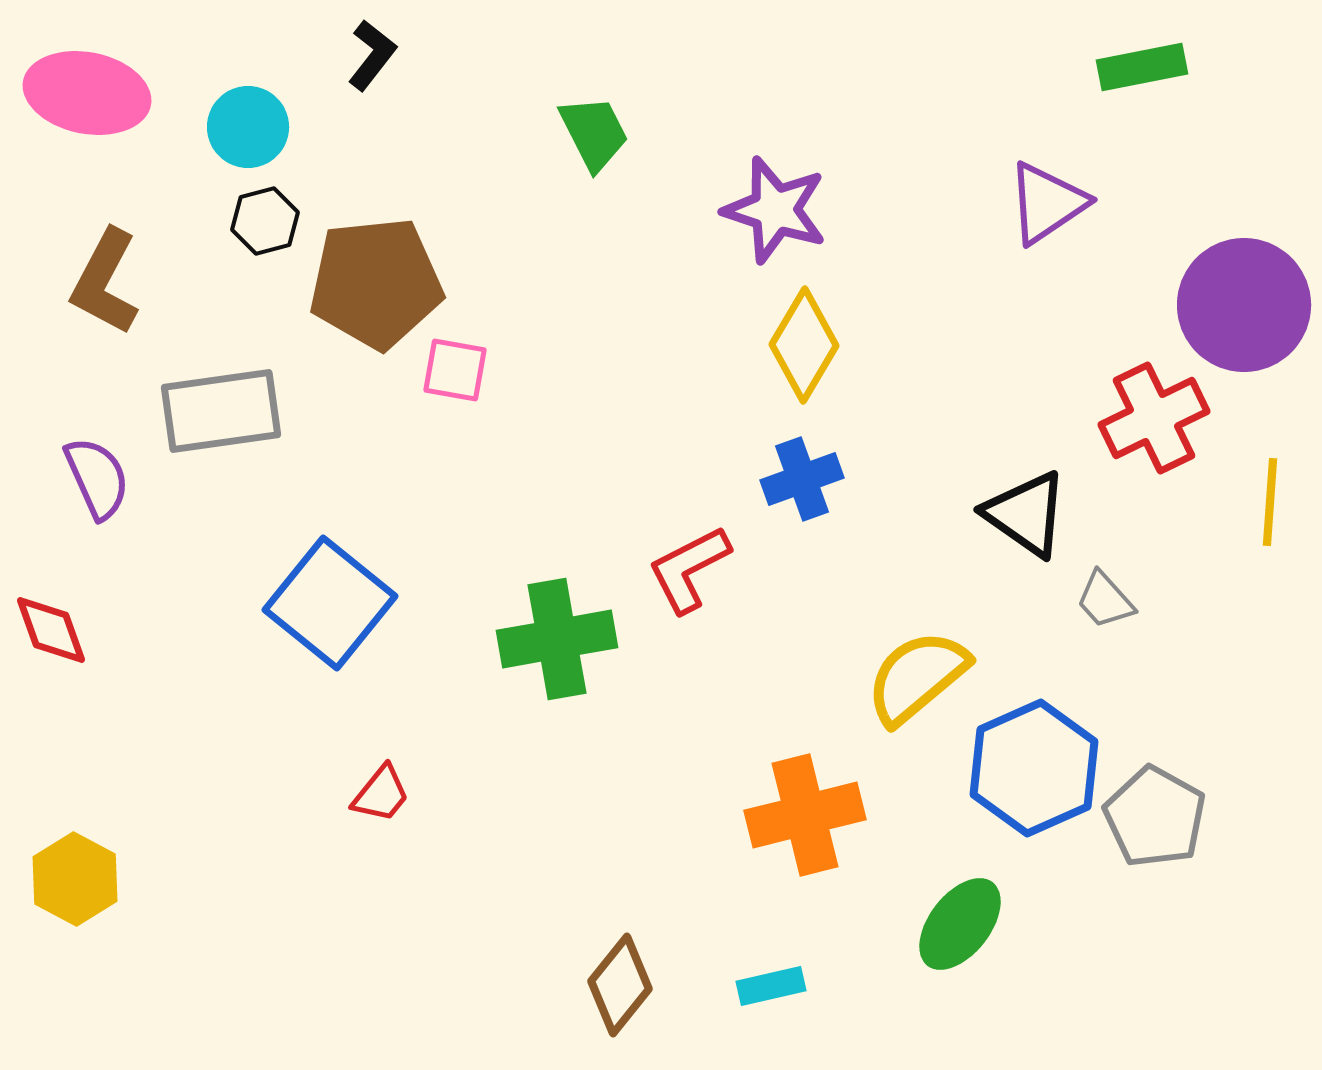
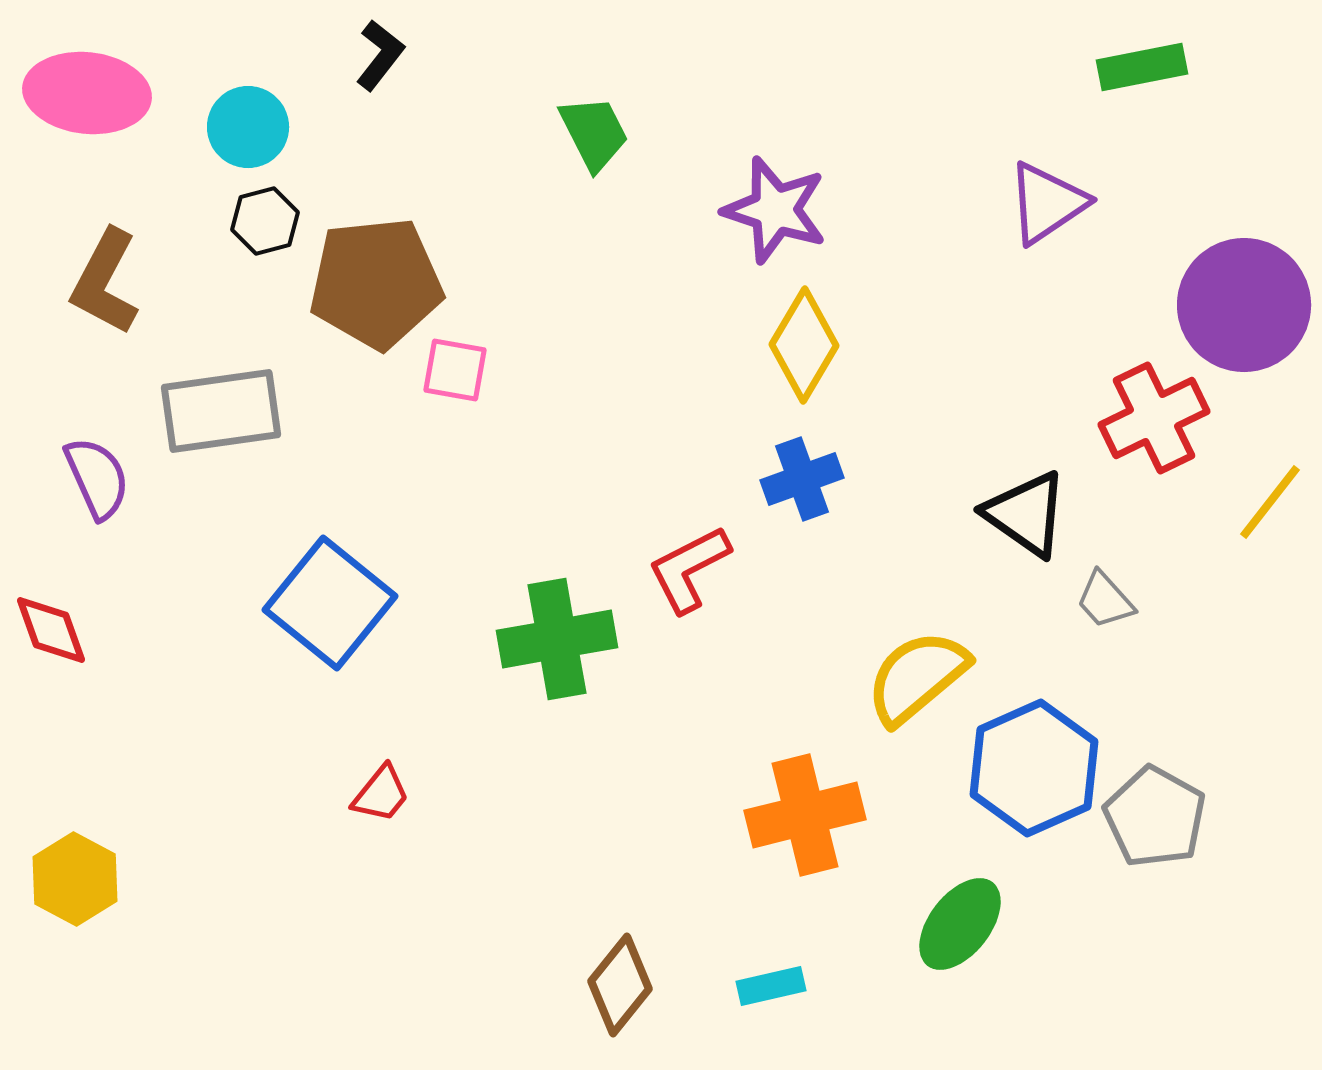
black L-shape: moved 8 px right
pink ellipse: rotated 5 degrees counterclockwise
yellow line: rotated 34 degrees clockwise
